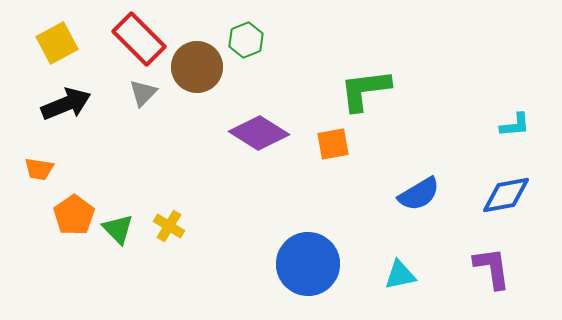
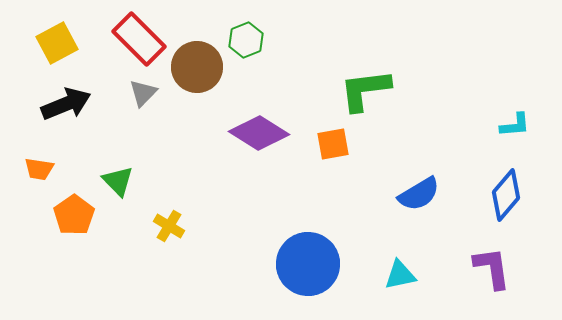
blue diamond: rotated 39 degrees counterclockwise
green triangle: moved 48 px up
